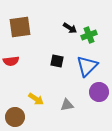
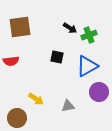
black square: moved 4 px up
blue triangle: rotated 15 degrees clockwise
gray triangle: moved 1 px right, 1 px down
brown circle: moved 2 px right, 1 px down
